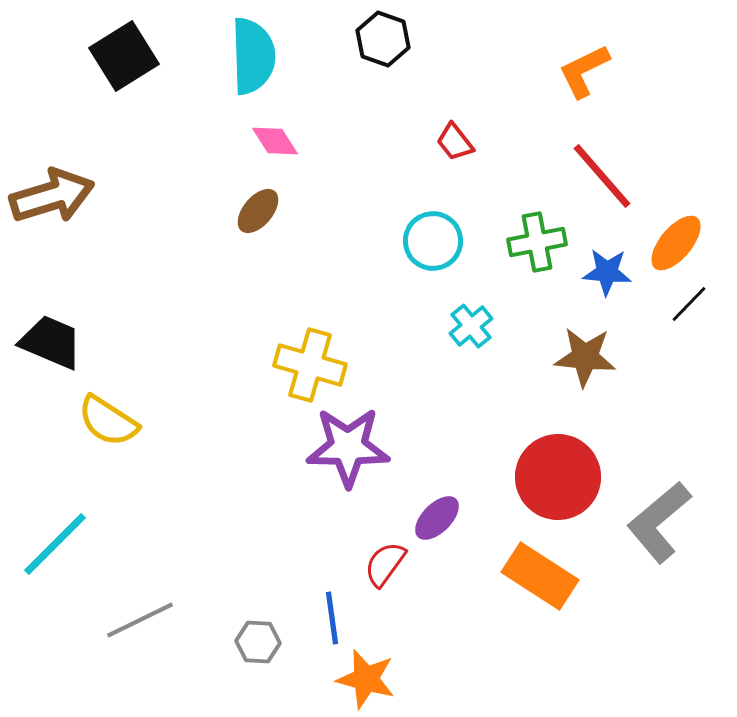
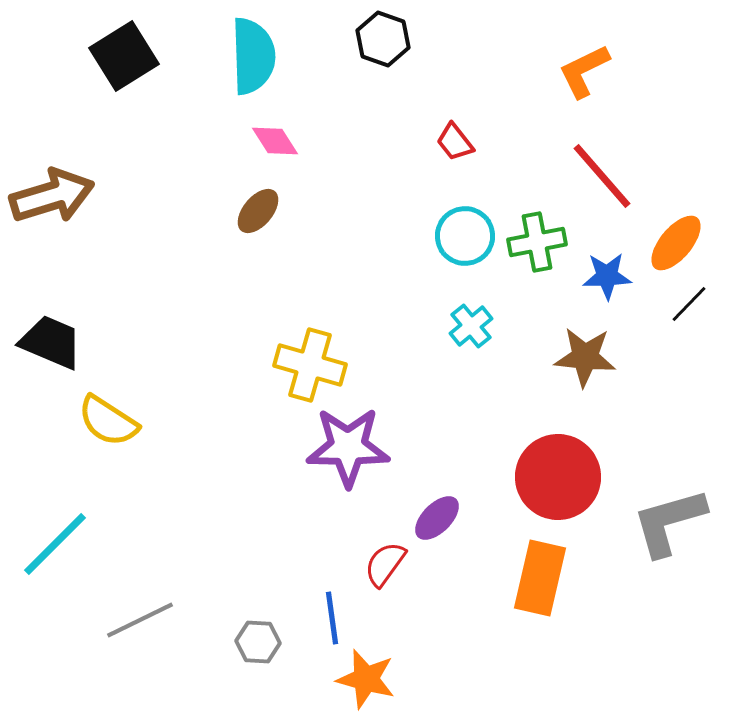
cyan circle: moved 32 px right, 5 px up
blue star: moved 4 px down; rotated 6 degrees counterclockwise
gray L-shape: moved 10 px right; rotated 24 degrees clockwise
orange rectangle: moved 2 px down; rotated 70 degrees clockwise
